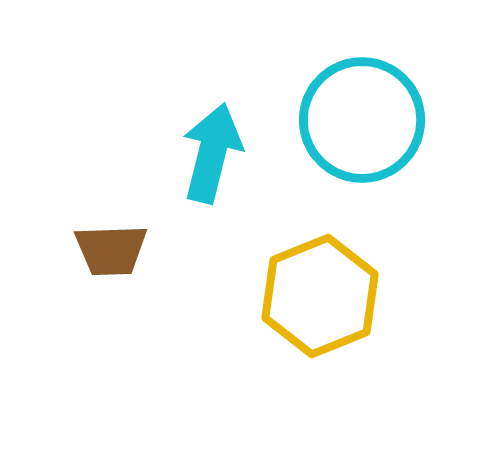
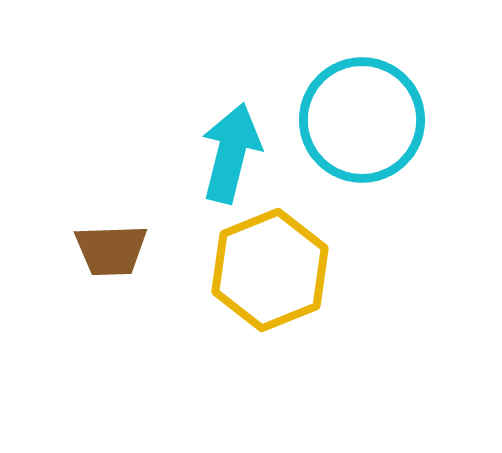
cyan arrow: moved 19 px right
yellow hexagon: moved 50 px left, 26 px up
